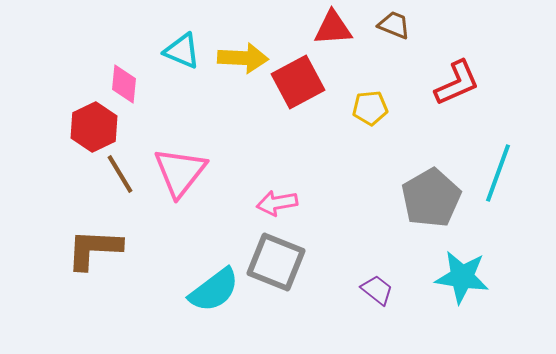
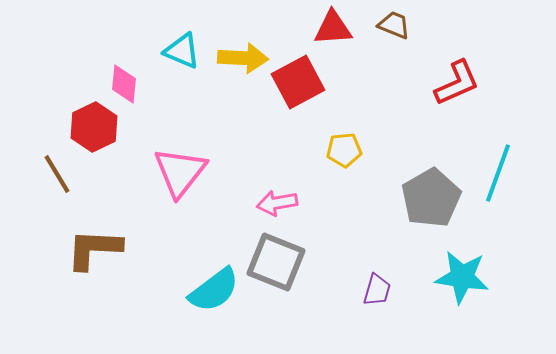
yellow pentagon: moved 26 px left, 42 px down
brown line: moved 63 px left
purple trapezoid: rotated 68 degrees clockwise
